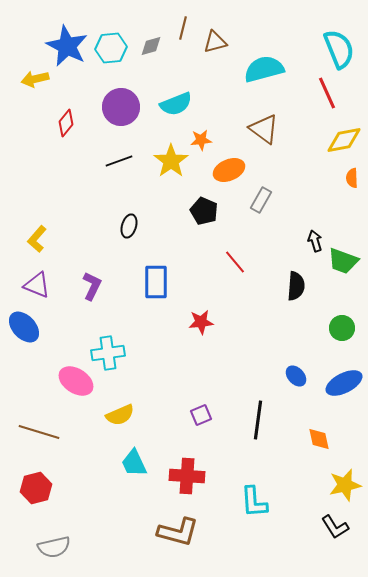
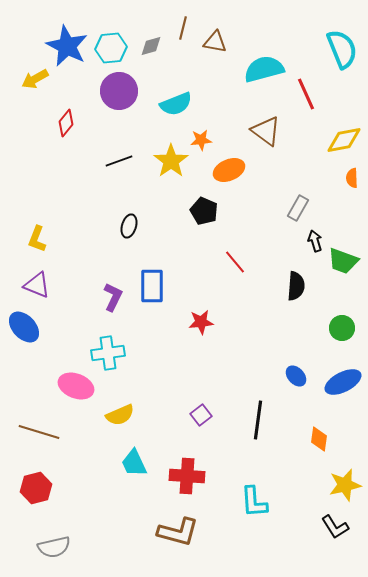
brown triangle at (215, 42): rotated 25 degrees clockwise
cyan semicircle at (339, 49): moved 3 px right
yellow arrow at (35, 79): rotated 16 degrees counterclockwise
red line at (327, 93): moved 21 px left, 1 px down
purple circle at (121, 107): moved 2 px left, 16 px up
brown triangle at (264, 129): moved 2 px right, 2 px down
gray rectangle at (261, 200): moved 37 px right, 8 px down
yellow L-shape at (37, 239): rotated 20 degrees counterclockwise
blue rectangle at (156, 282): moved 4 px left, 4 px down
purple L-shape at (92, 286): moved 21 px right, 11 px down
pink ellipse at (76, 381): moved 5 px down; rotated 12 degrees counterclockwise
blue ellipse at (344, 383): moved 1 px left, 1 px up
purple square at (201, 415): rotated 15 degrees counterclockwise
orange diamond at (319, 439): rotated 20 degrees clockwise
